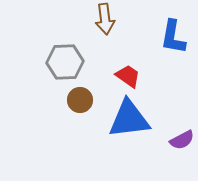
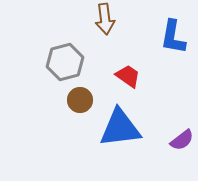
gray hexagon: rotated 12 degrees counterclockwise
blue triangle: moved 9 px left, 9 px down
purple semicircle: rotated 10 degrees counterclockwise
